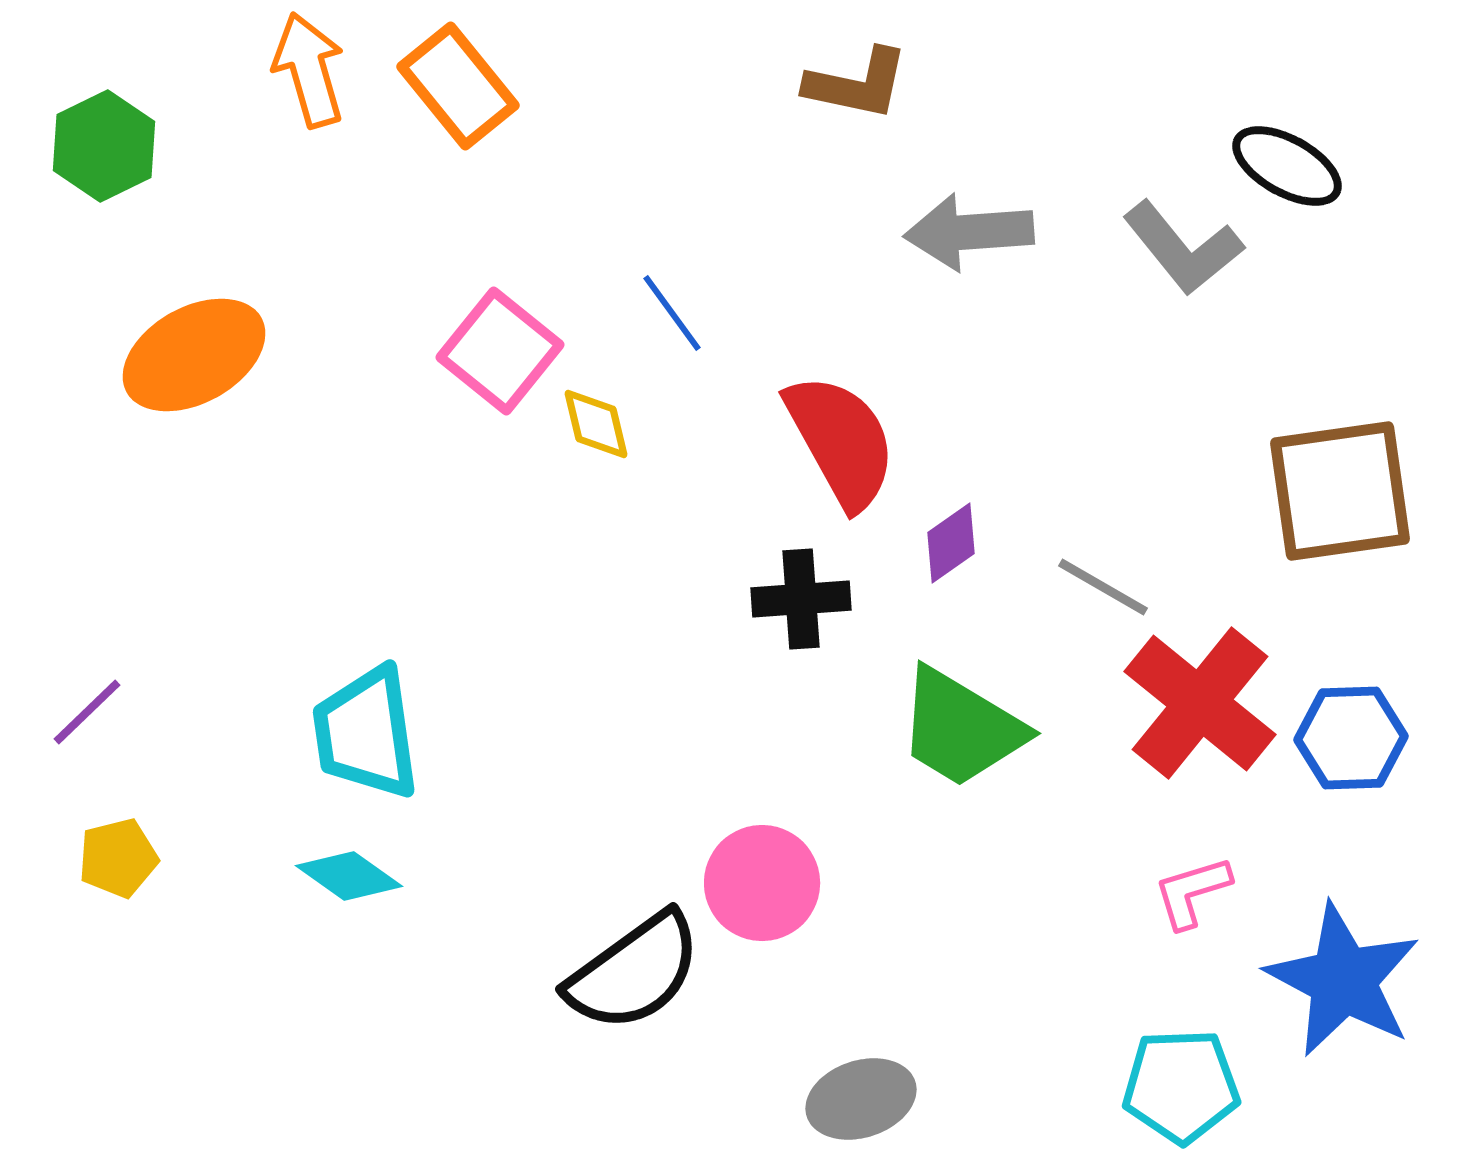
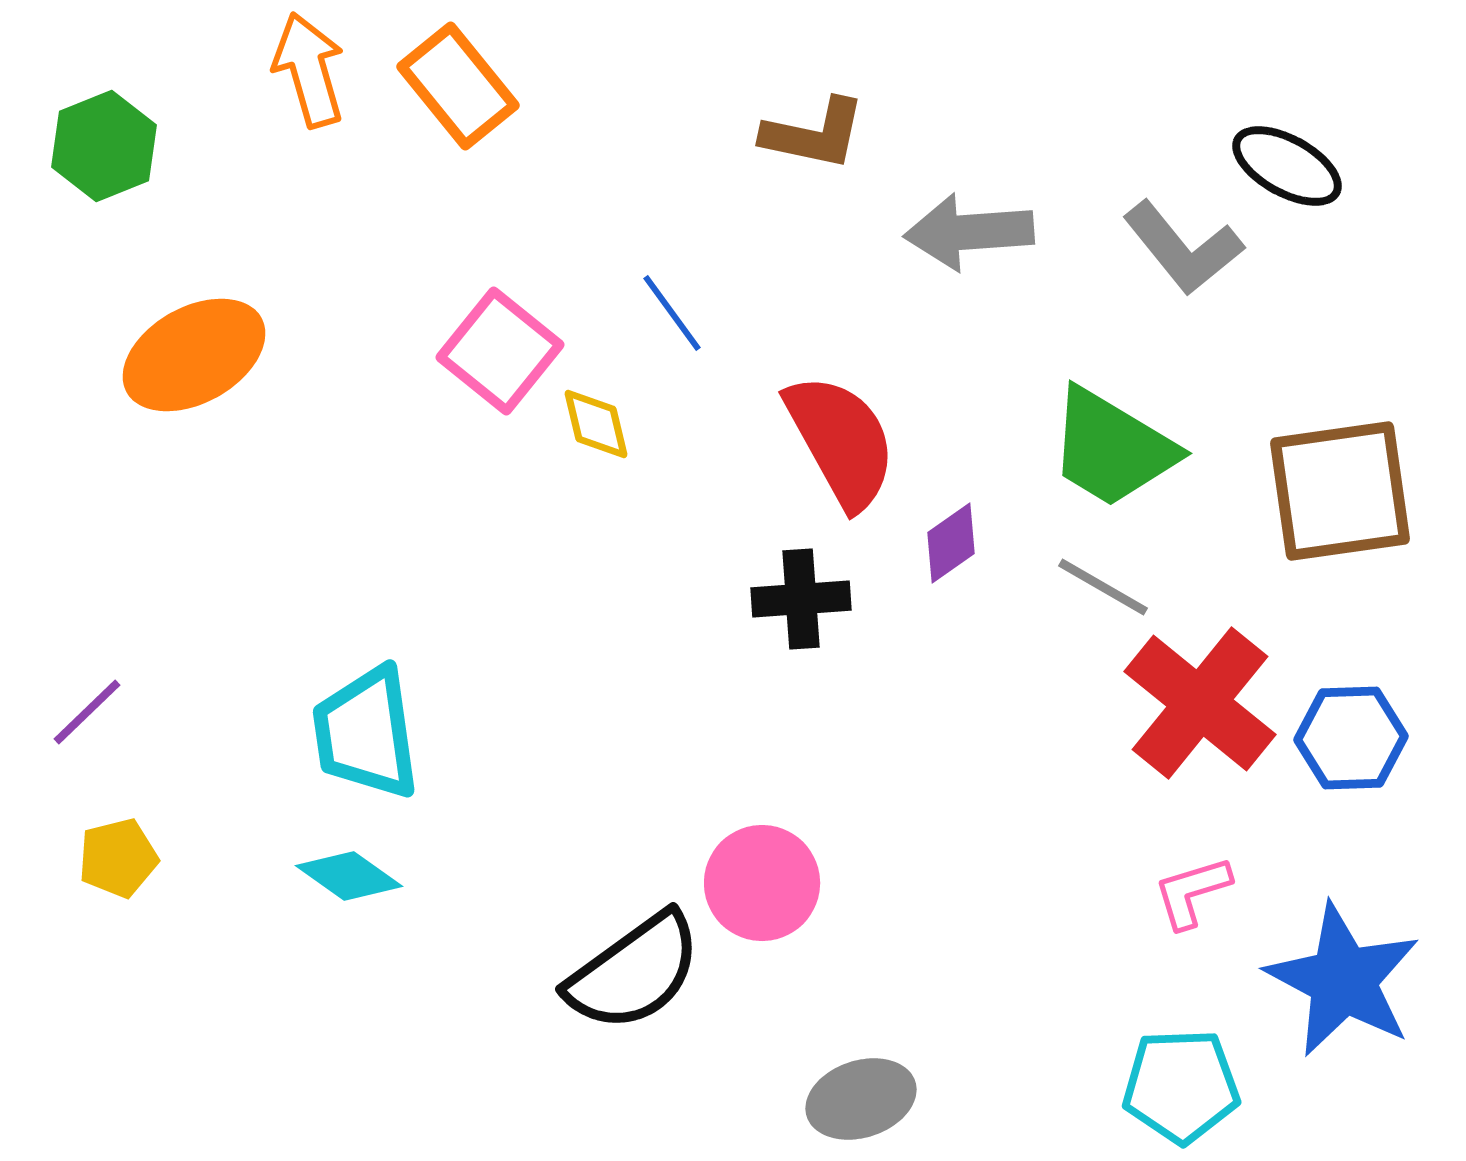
brown L-shape: moved 43 px left, 50 px down
green hexagon: rotated 4 degrees clockwise
green trapezoid: moved 151 px right, 280 px up
